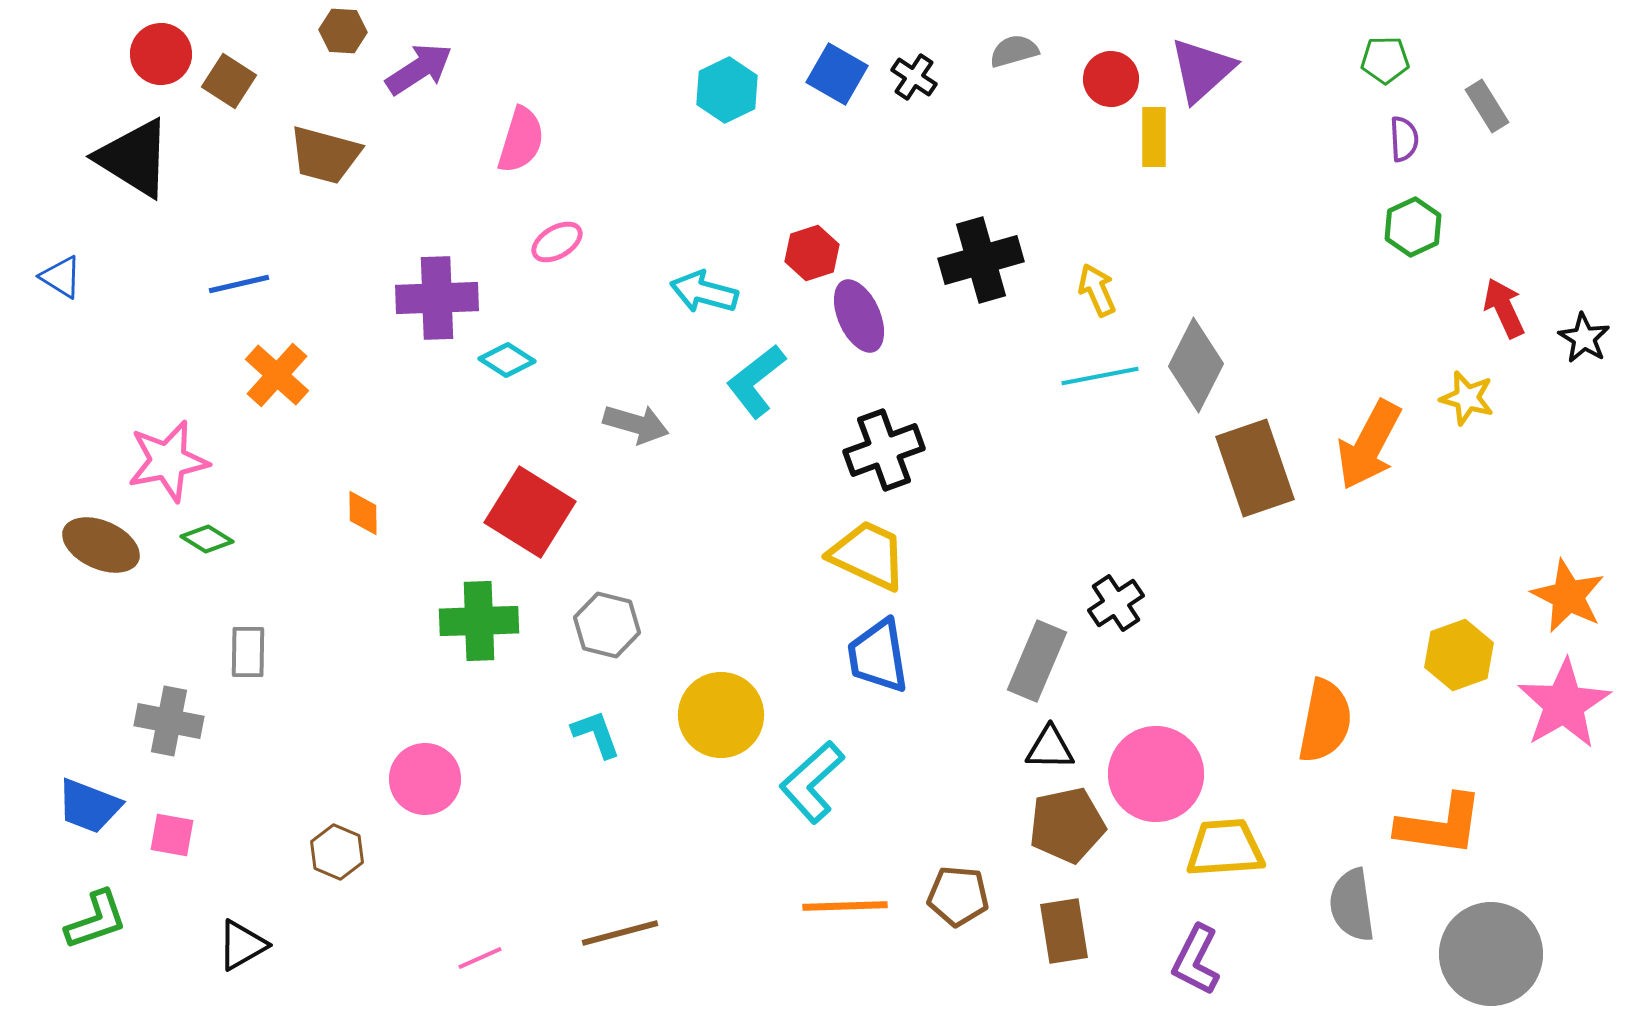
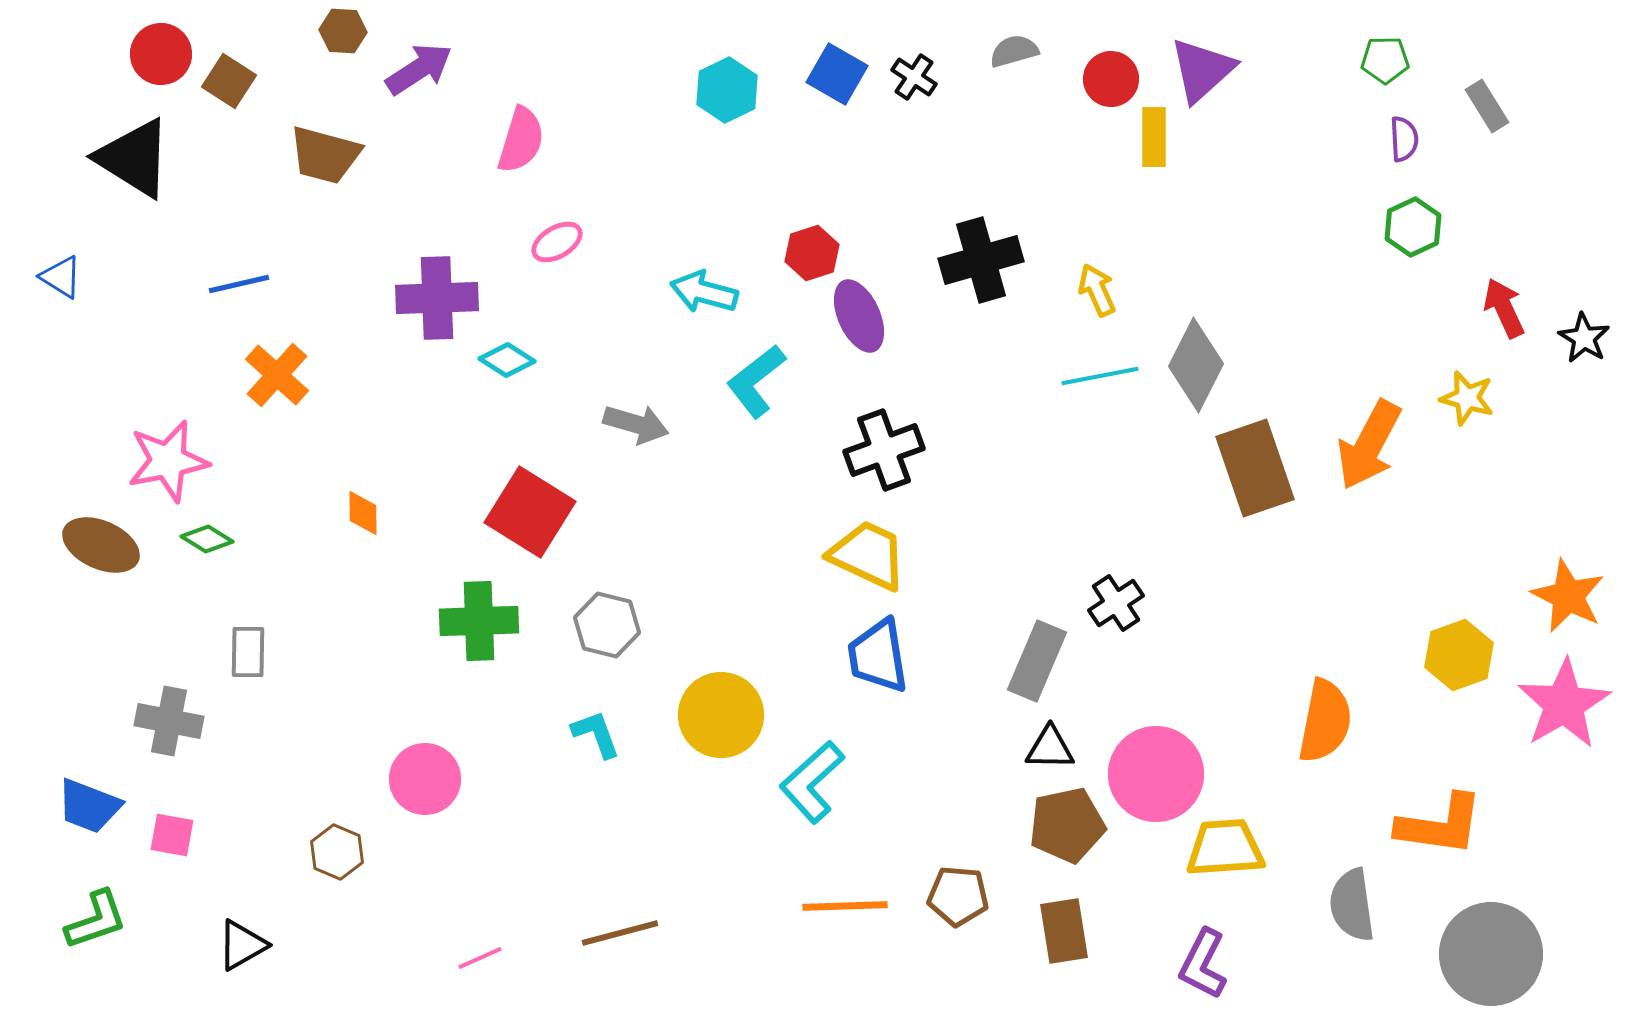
purple L-shape at (1196, 960): moved 7 px right, 4 px down
